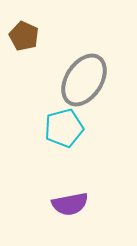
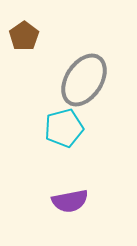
brown pentagon: rotated 12 degrees clockwise
purple semicircle: moved 3 px up
